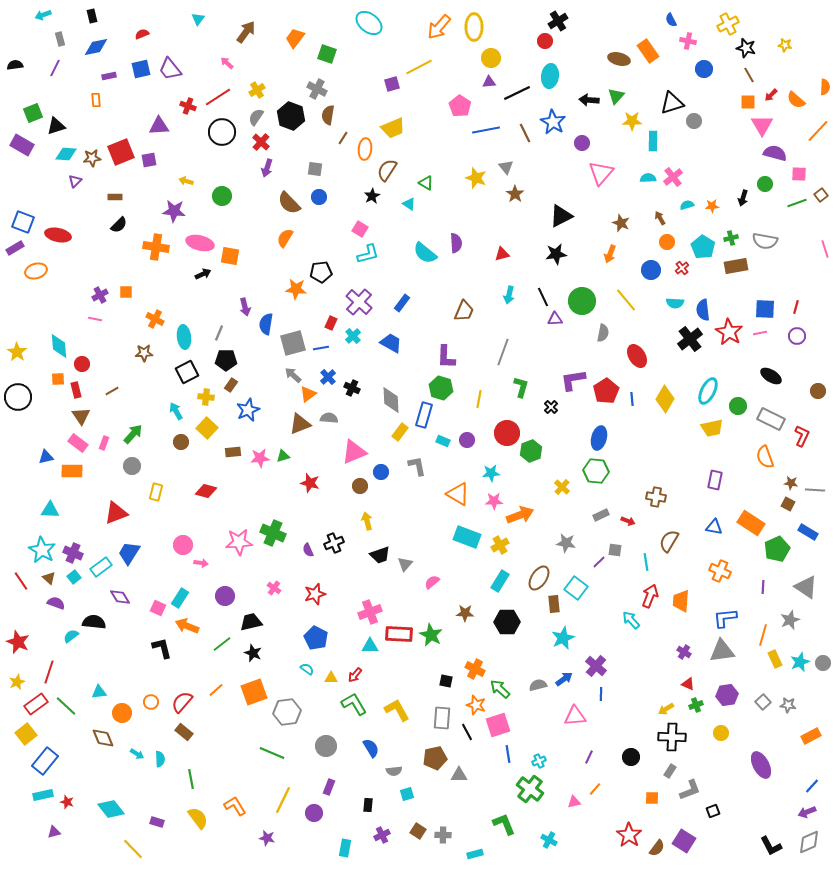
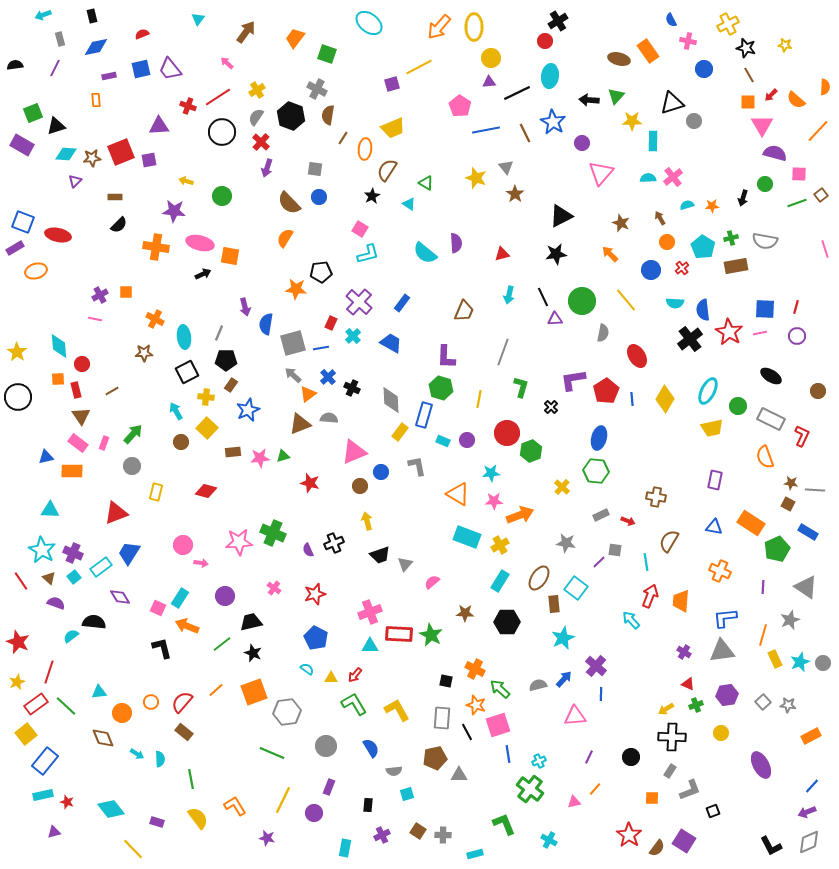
orange arrow at (610, 254): rotated 114 degrees clockwise
blue arrow at (564, 679): rotated 12 degrees counterclockwise
